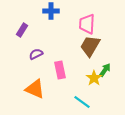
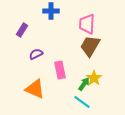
green arrow: moved 21 px left, 14 px down
